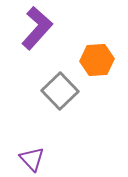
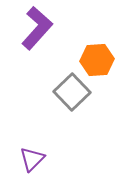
gray square: moved 12 px right, 1 px down
purple triangle: rotated 28 degrees clockwise
